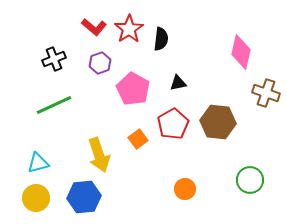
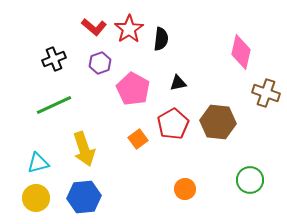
yellow arrow: moved 15 px left, 6 px up
